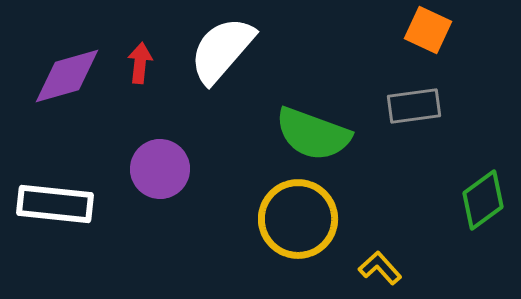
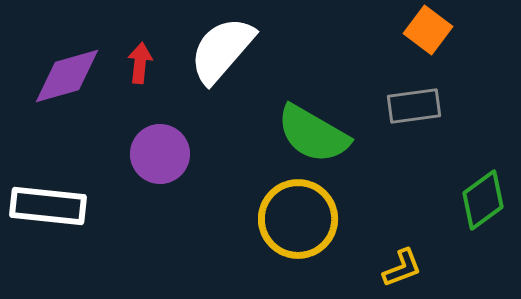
orange square: rotated 12 degrees clockwise
green semicircle: rotated 10 degrees clockwise
purple circle: moved 15 px up
white rectangle: moved 7 px left, 2 px down
yellow L-shape: moved 22 px right; rotated 111 degrees clockwise
